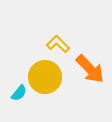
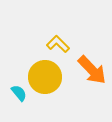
orange arrow: moved 2 px right, 1 px down
cyan semicircle: rotated 78 degrees counterclockwise
